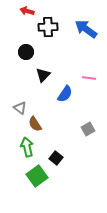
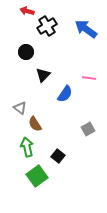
black cross: moved 1 px left, 1 px up; rotated 30 degrees counterclockwise
black square: moved 2 px right, 2 px up
